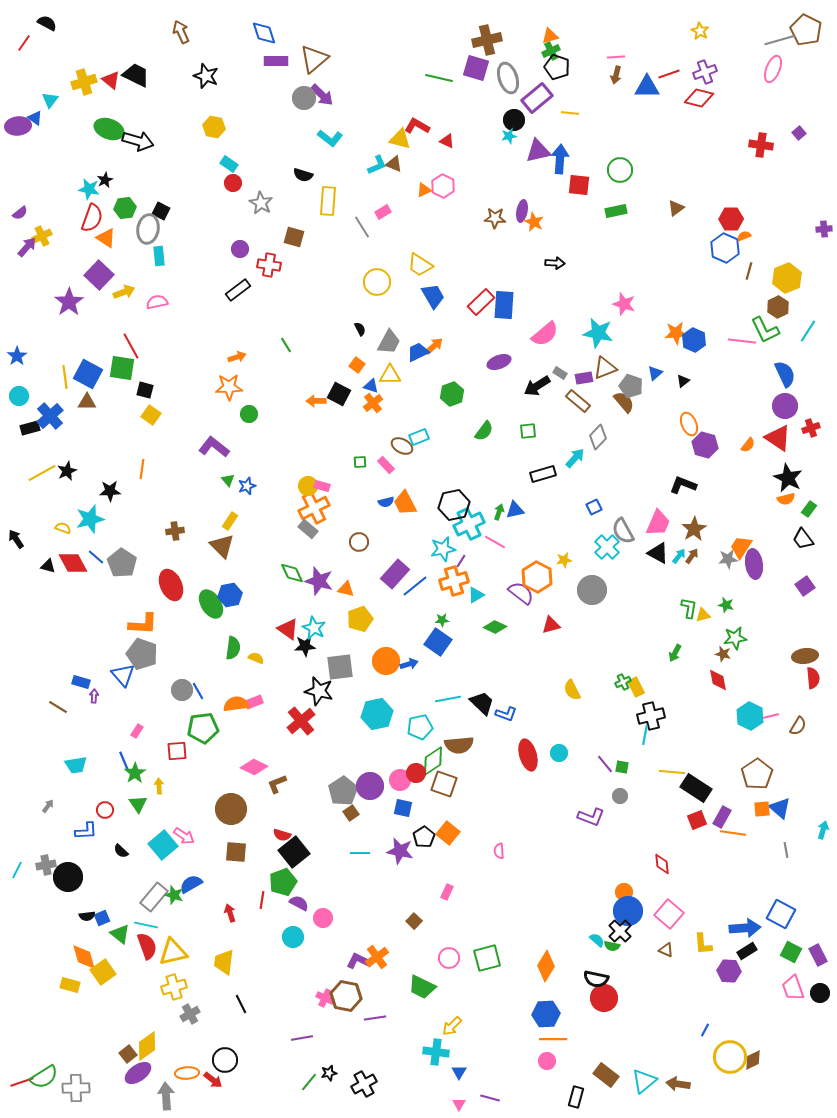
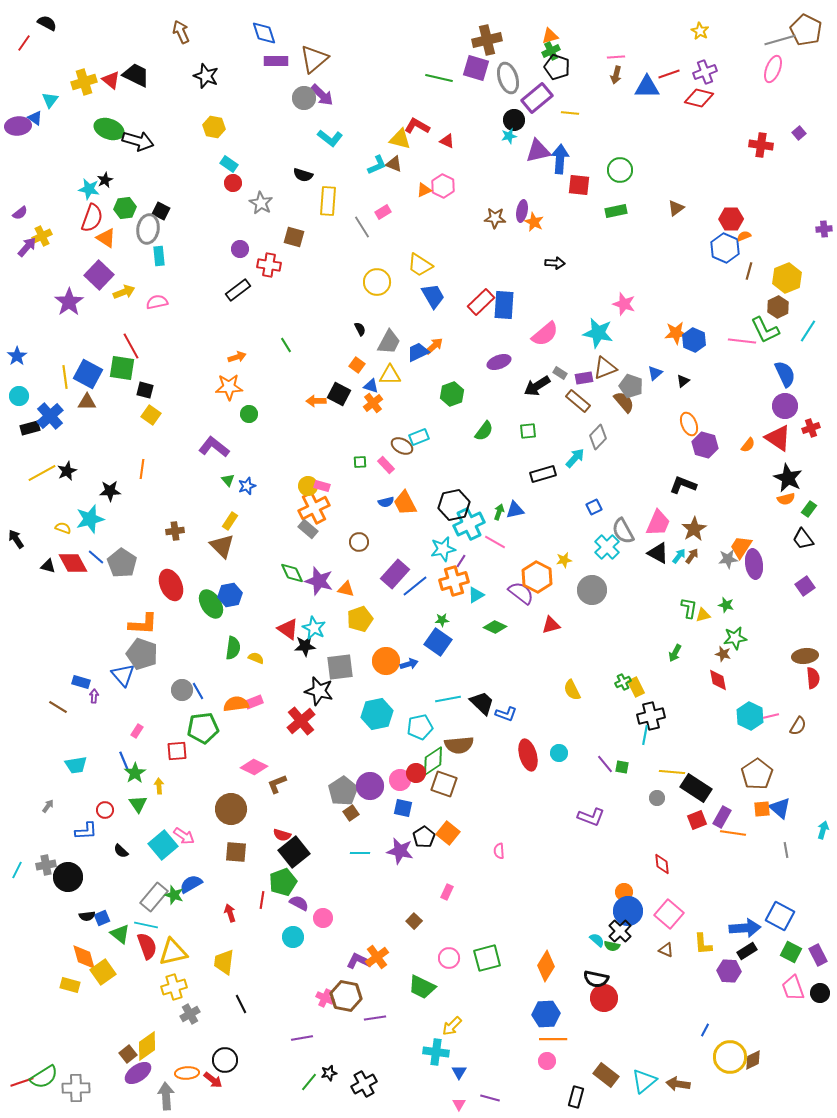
gray circle at (620, 796): moved 37 px right, 2 px down
blue square at (781, 914): moved 1 px left, 2 px down
